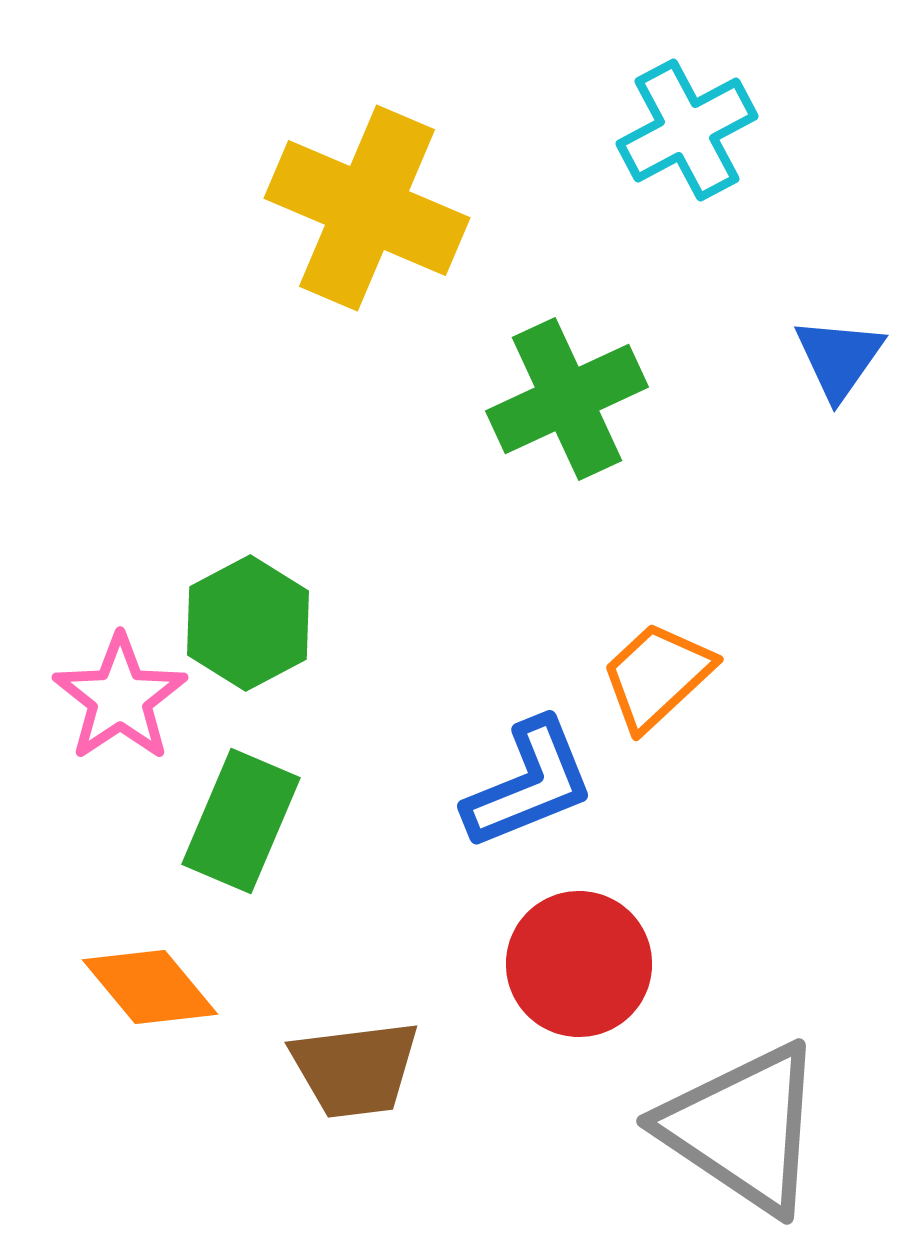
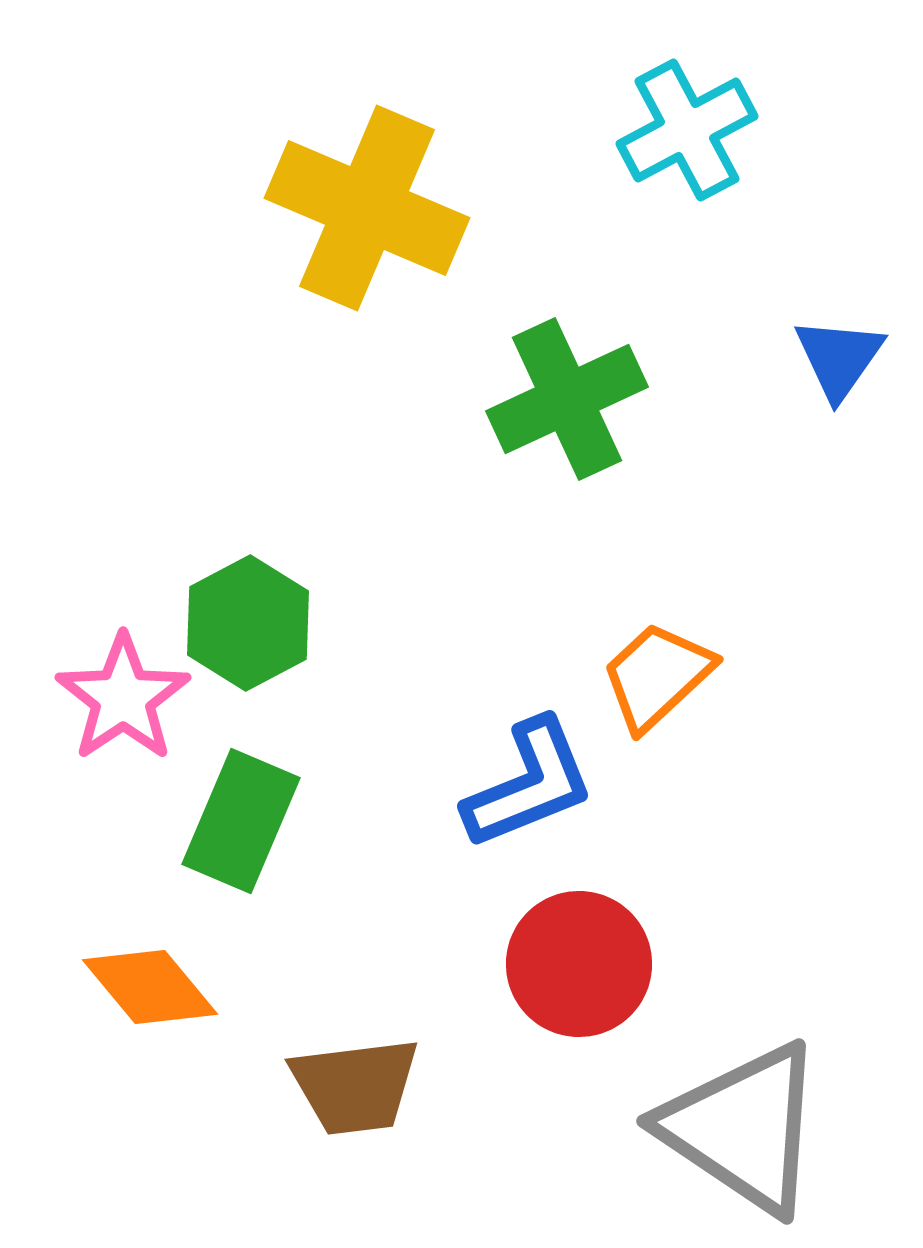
pink star: moved 3 px right
brown trapezoid: moved 17 px down
